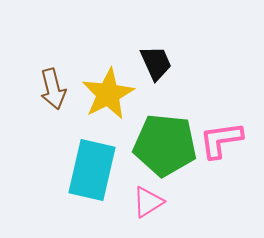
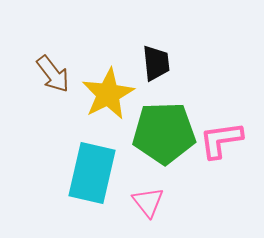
black trapezoid: rotated 18 degrees clockwise
brown arrow: moved 15 px up; rotated 24 degrees counterclockwise
green pentagon: moved 1 px left, 12 px up; rotated 8 degrees counterclockwise
cyan rectangle: moved 3 px down
pink triangle: rotated 36 degrees counterclockwise
